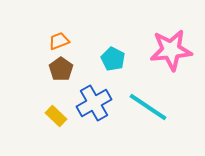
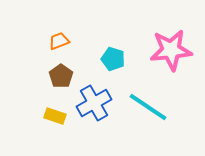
cyan pentagon: rotated 10 degrees counterclockwise
brown pentagon: moved 7 px down
yellow rectangle: moved 1 px left; rotated 25 degrees counterclockwise
